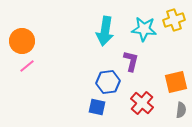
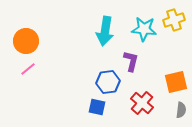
orange circle: moved 4 px right
pink line: moved 1 px right, 3 px down
